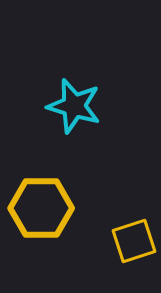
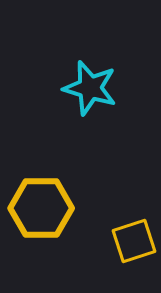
cyan star: moved 16 px right, 18 px up
